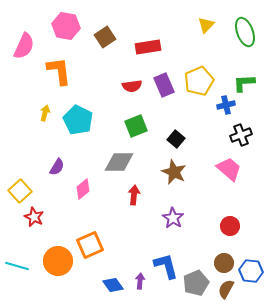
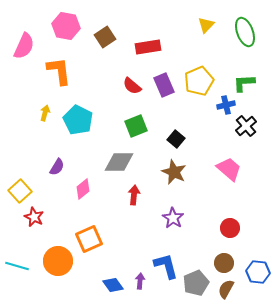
red semicircle: rotated 48 degrees clockwise
black cross: moved 5 px right, 9 px up; rotated 20 degrees counterclockwise
red circle: moved 2 px down
orange square: moved 1 px left, 6 px up
blue hexagon: moved 7 px right, 1 px down
